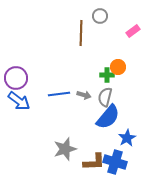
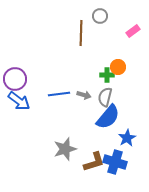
purple circle: moved 1 px left, 1 px down
brown L-shape: rotated 15 degrees counterclockwise
